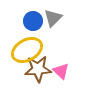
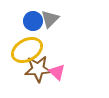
gray triangle: moved 3 px left, 1 px down
pink triangle: moved 4 px left, 1 px down
